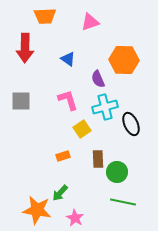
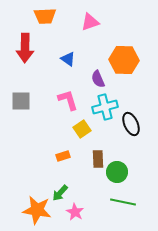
pink star: moved 6 px up
